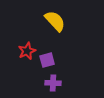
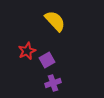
purple square: rotated 14 degrees counterclockwise
purple cross: rotated 21 degrees counterclockwise
